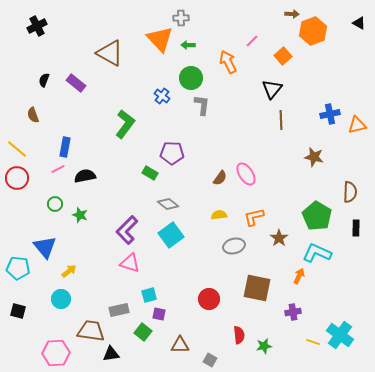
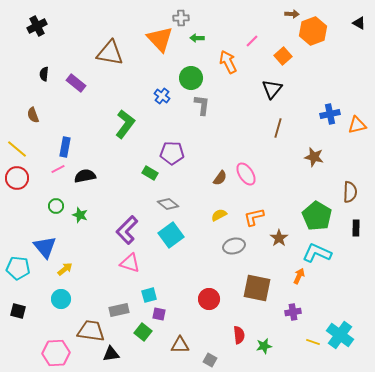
green arrow at (188, 45): moved 9 px right, 7 px up
brown triangle at (110, 53): rotated 20 degrees counterclockwise
black semicircle at (44, 80): moved 6 px up; rotated 16 degrees counterclockwise
brown line at (281, 120): moved 3 px left, 8 px down; rotated 18 degrees clockwise
green circle at (55, 204): moved 1 px right, 2 px down
yellow semicircle at (219, 215): rotated 21 degrees counterclockwise
yellow arrow at (69, 271): moved 4 px left, 2 px up
